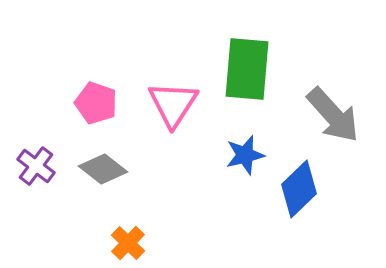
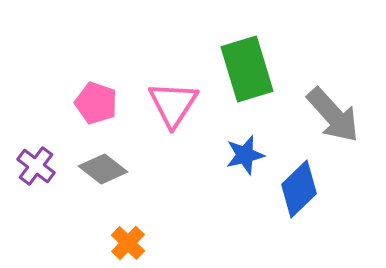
green rectangle: rotated 22 degrees counterclockwise
